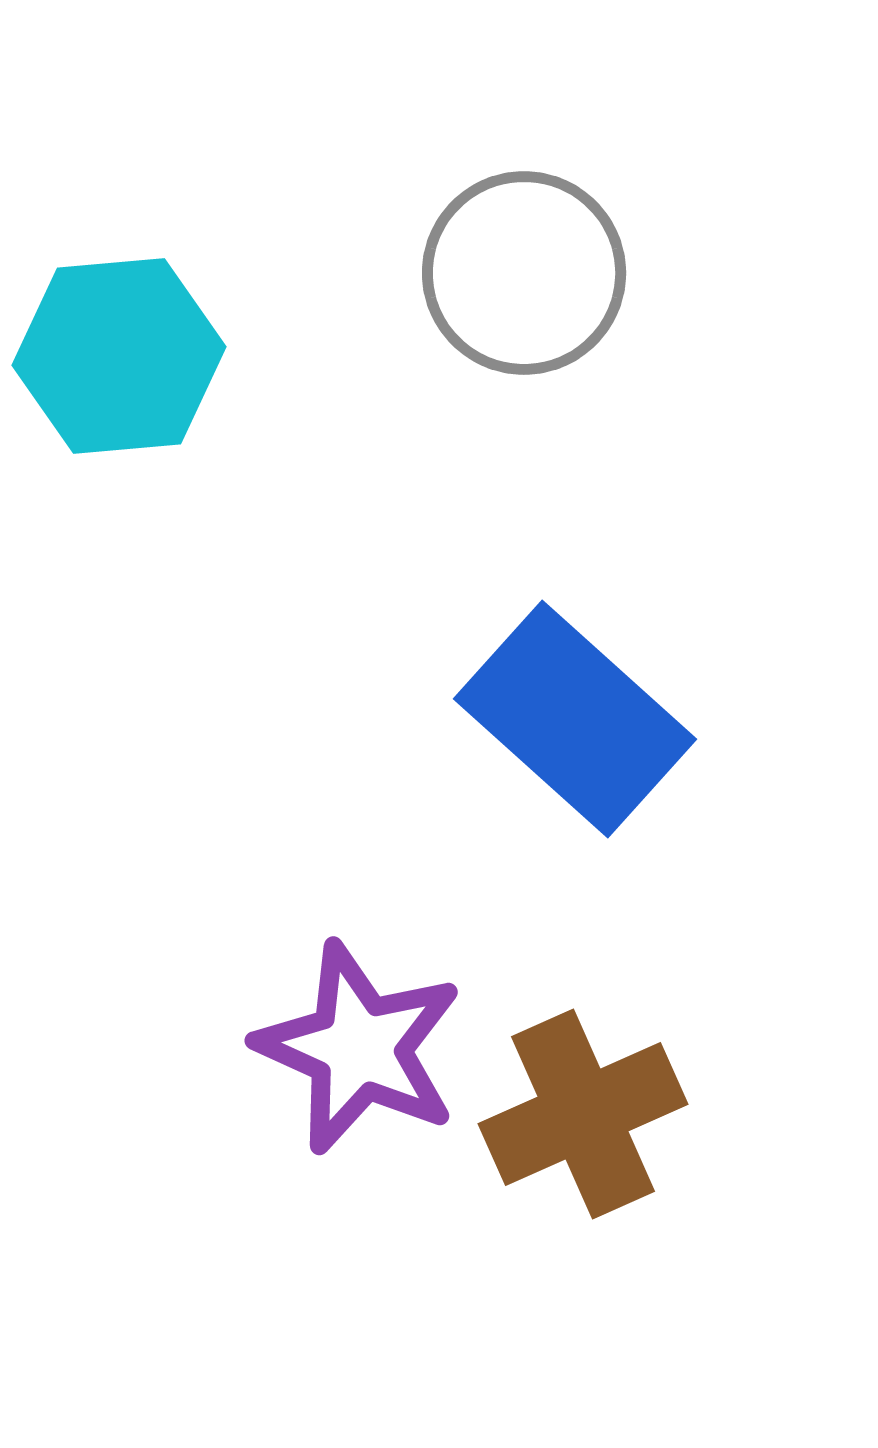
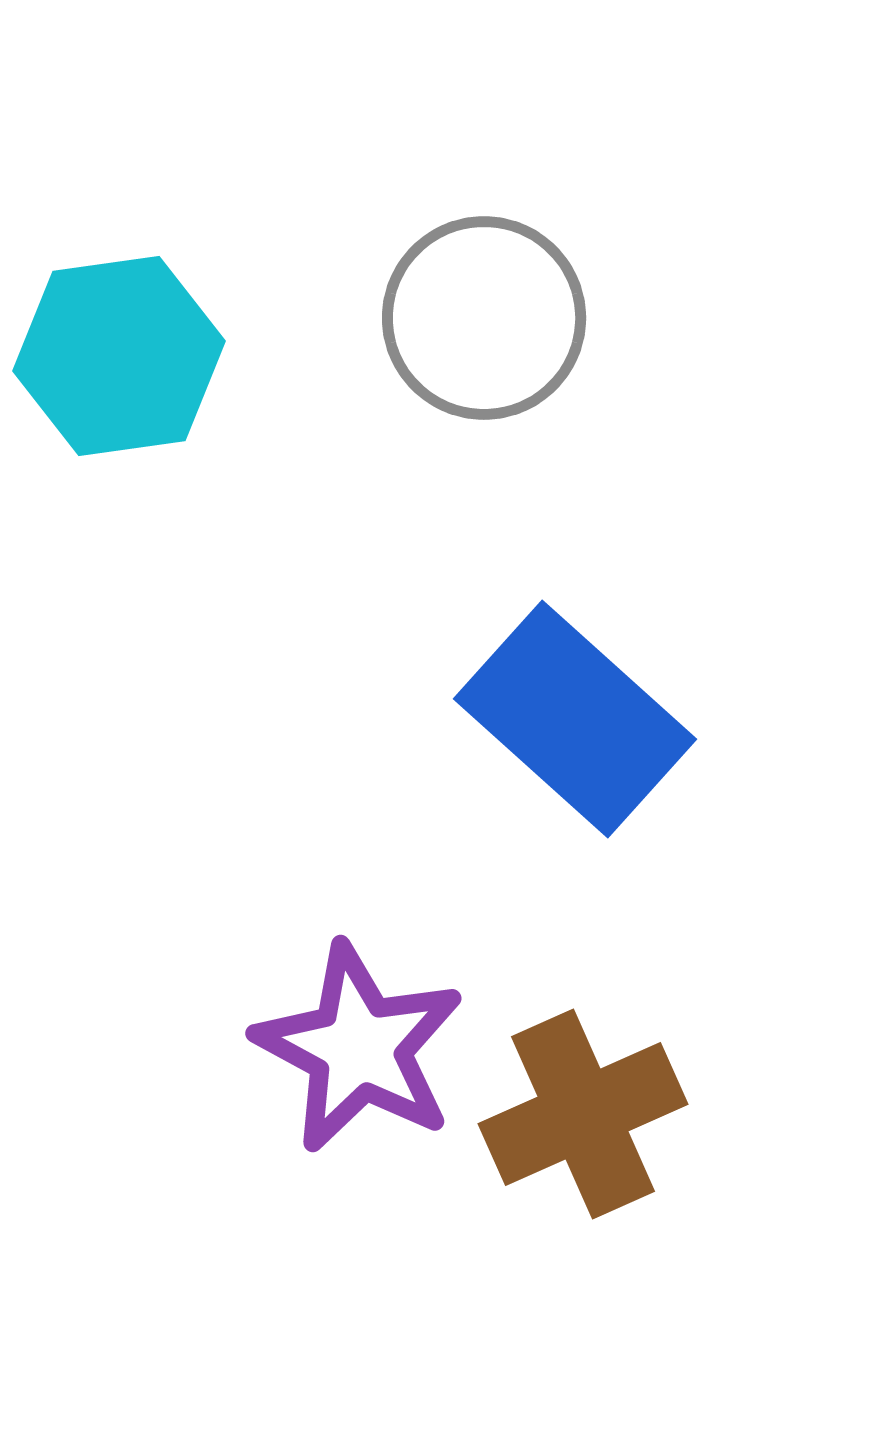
gray circle: moved 40 px left, 45 px down
cyan hexagon: rotated 3 degrees counterclockwise
purple star: rotated 4 degrees clockwise
